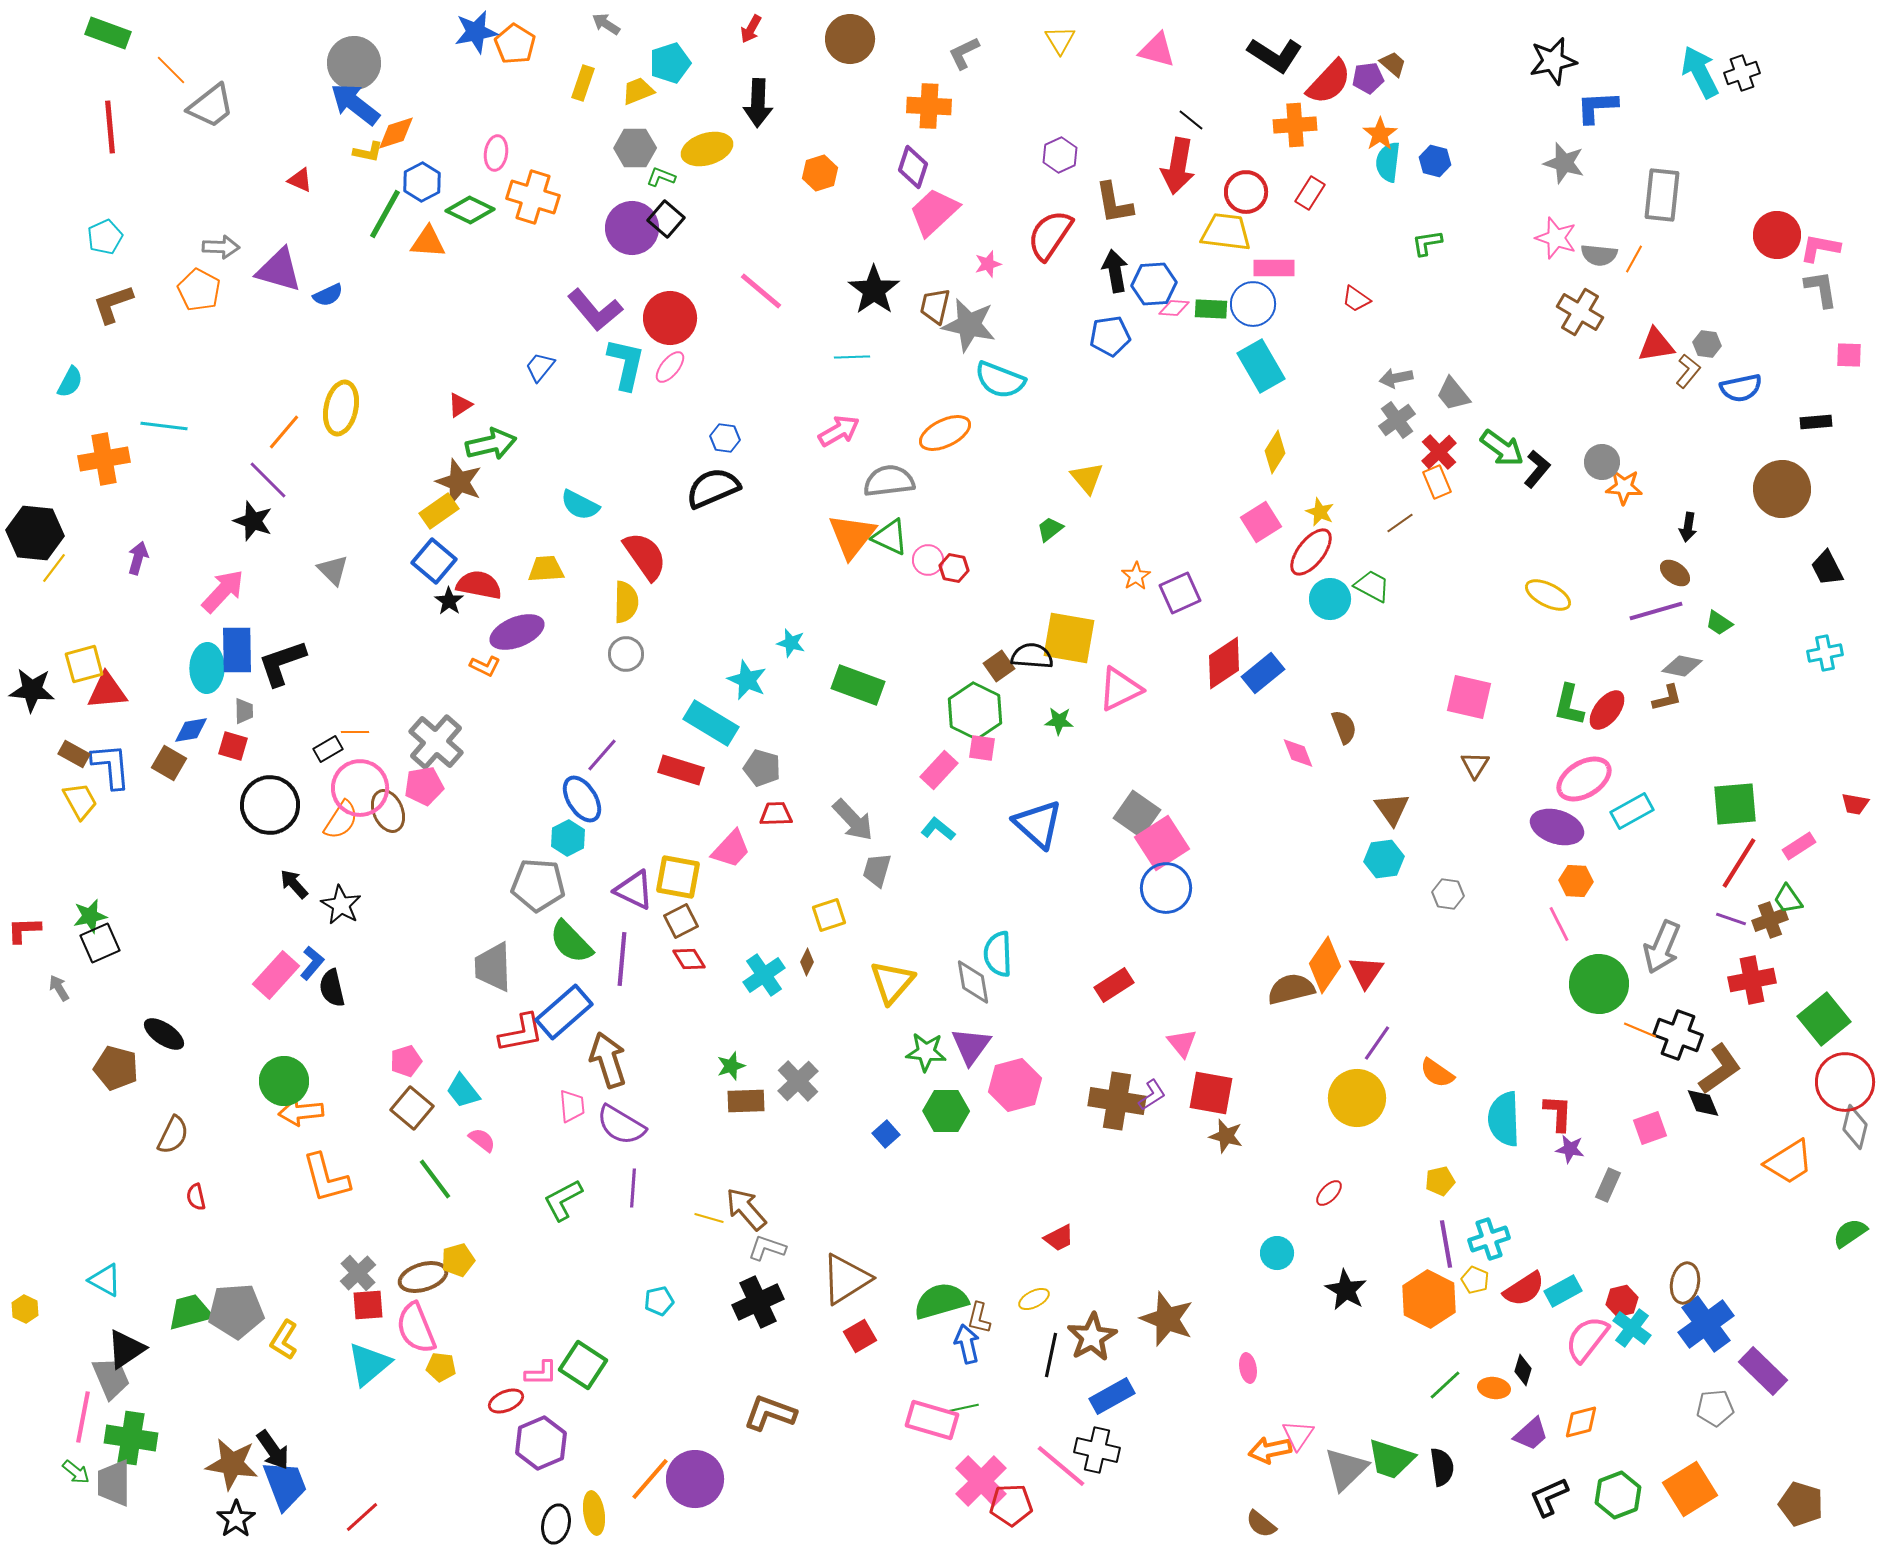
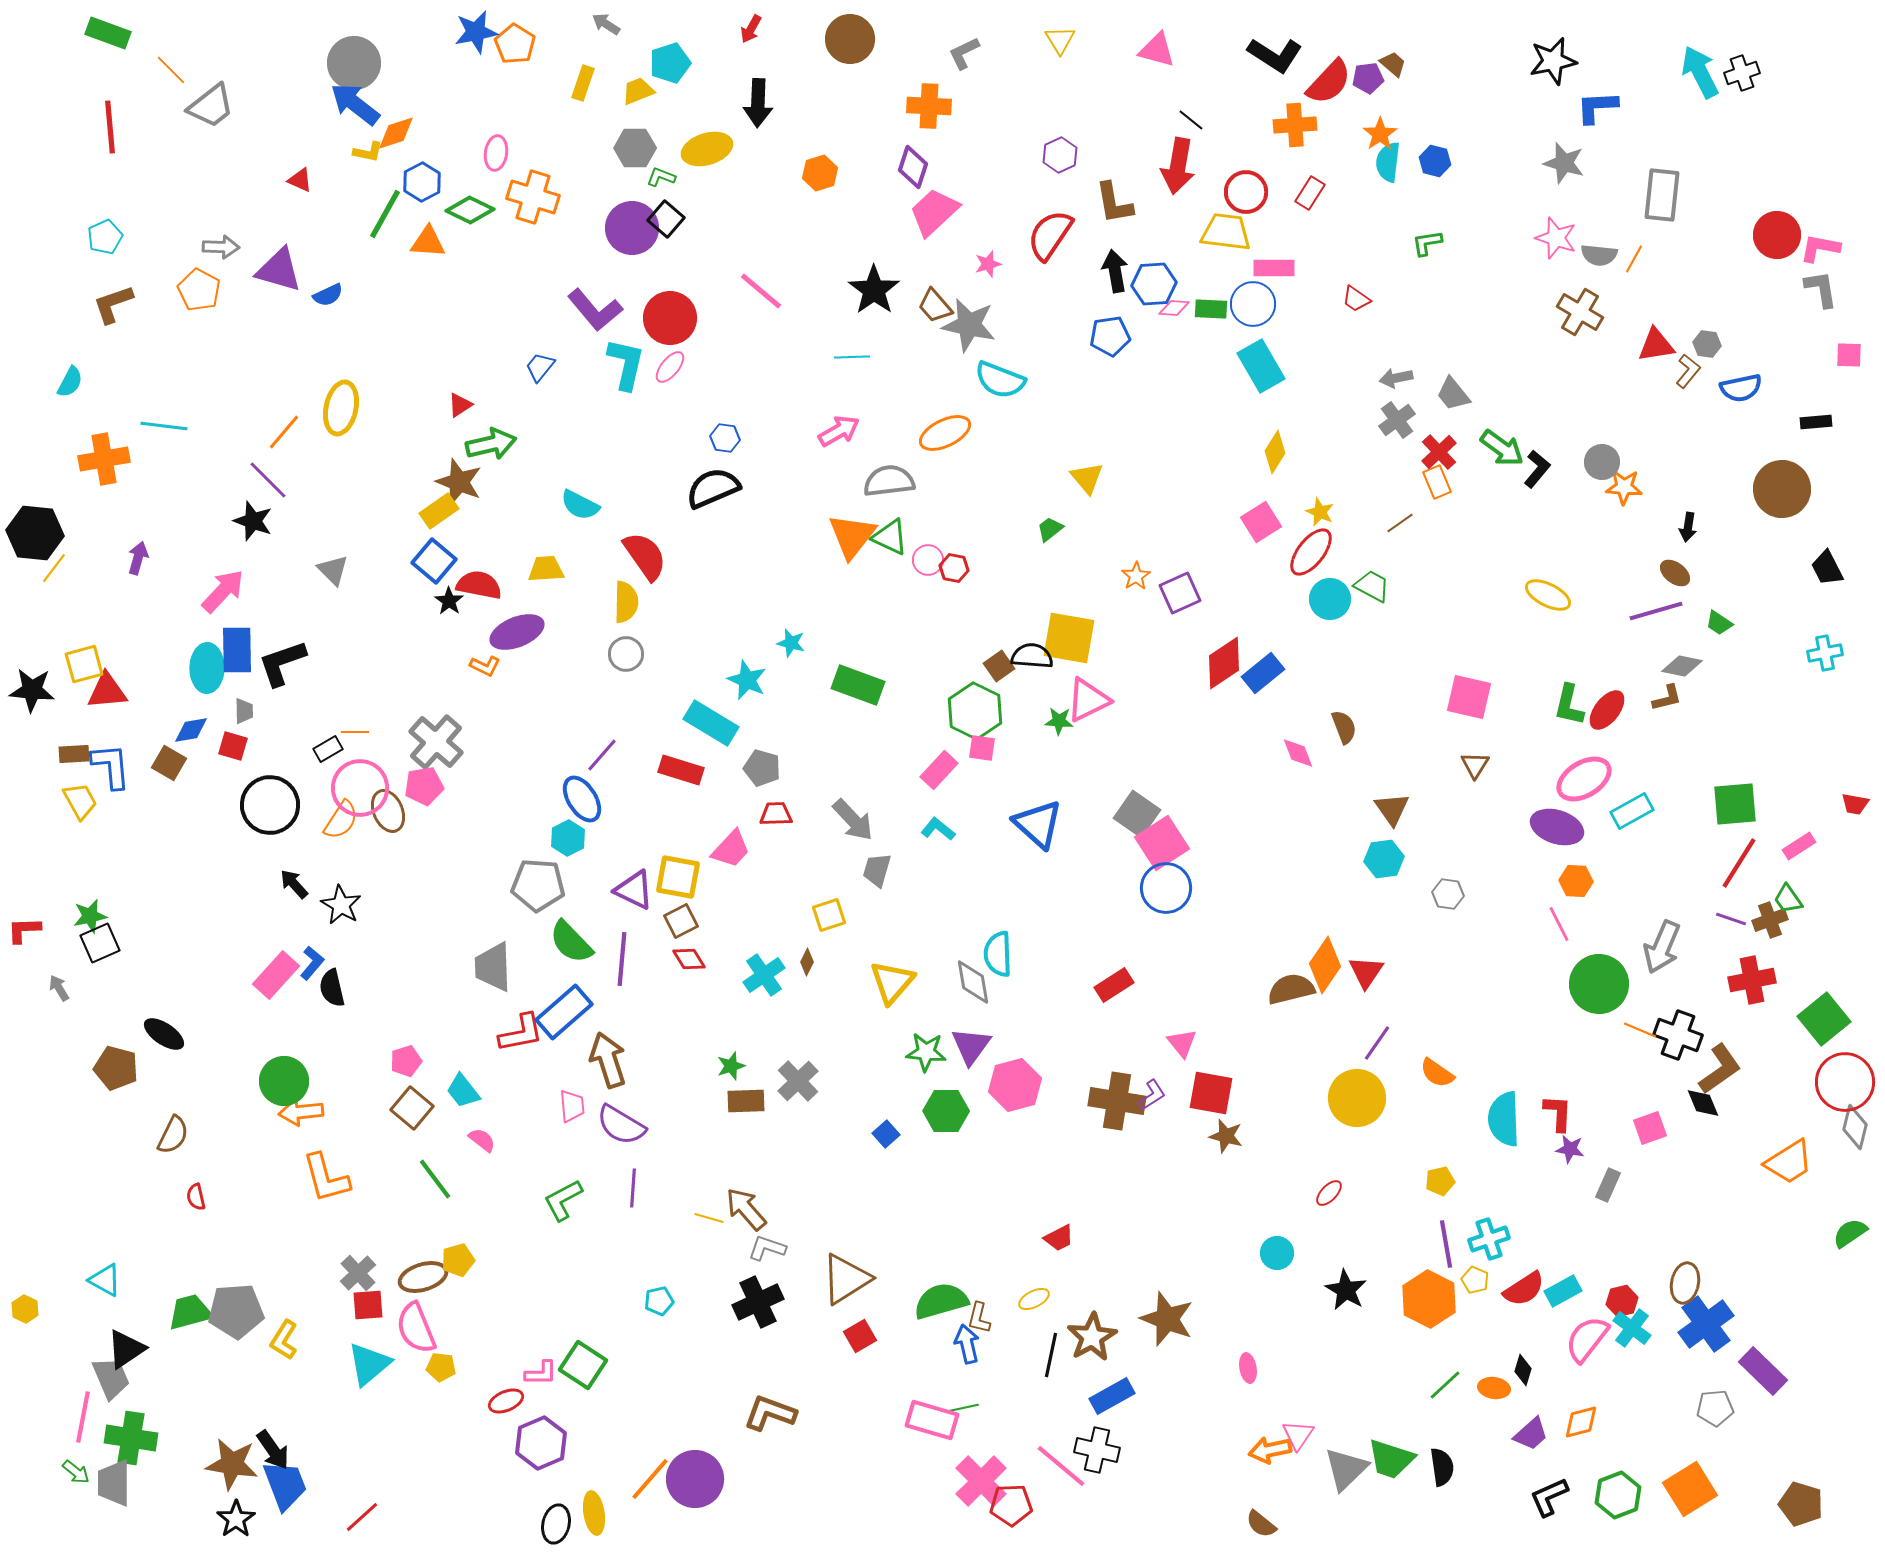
brown trapezoid at (935, 306): rotated 54 degrees counterclockwise
pink triangle at (1120, 689): moved 32 px left, 11 px down
brown rectangle at (74, 754): rotated 32 degrees counterclockwise
